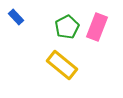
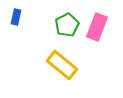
blue rectangle: rotated 56 degrees clockwise
green pentagon: moved 2 px up
